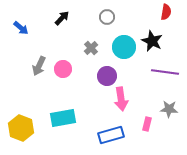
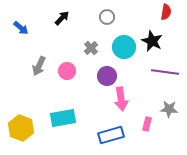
pink circle: moved 4 px right, 2 px down
